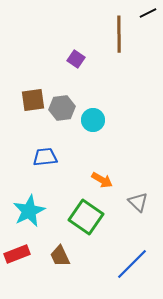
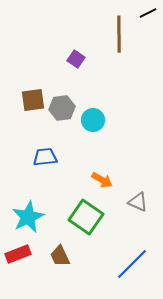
gray triangle: rotated 20 degrees counterclockwise
cyan star: moved 1 px left, 6 px down
red rectangle: moved 1 px right
